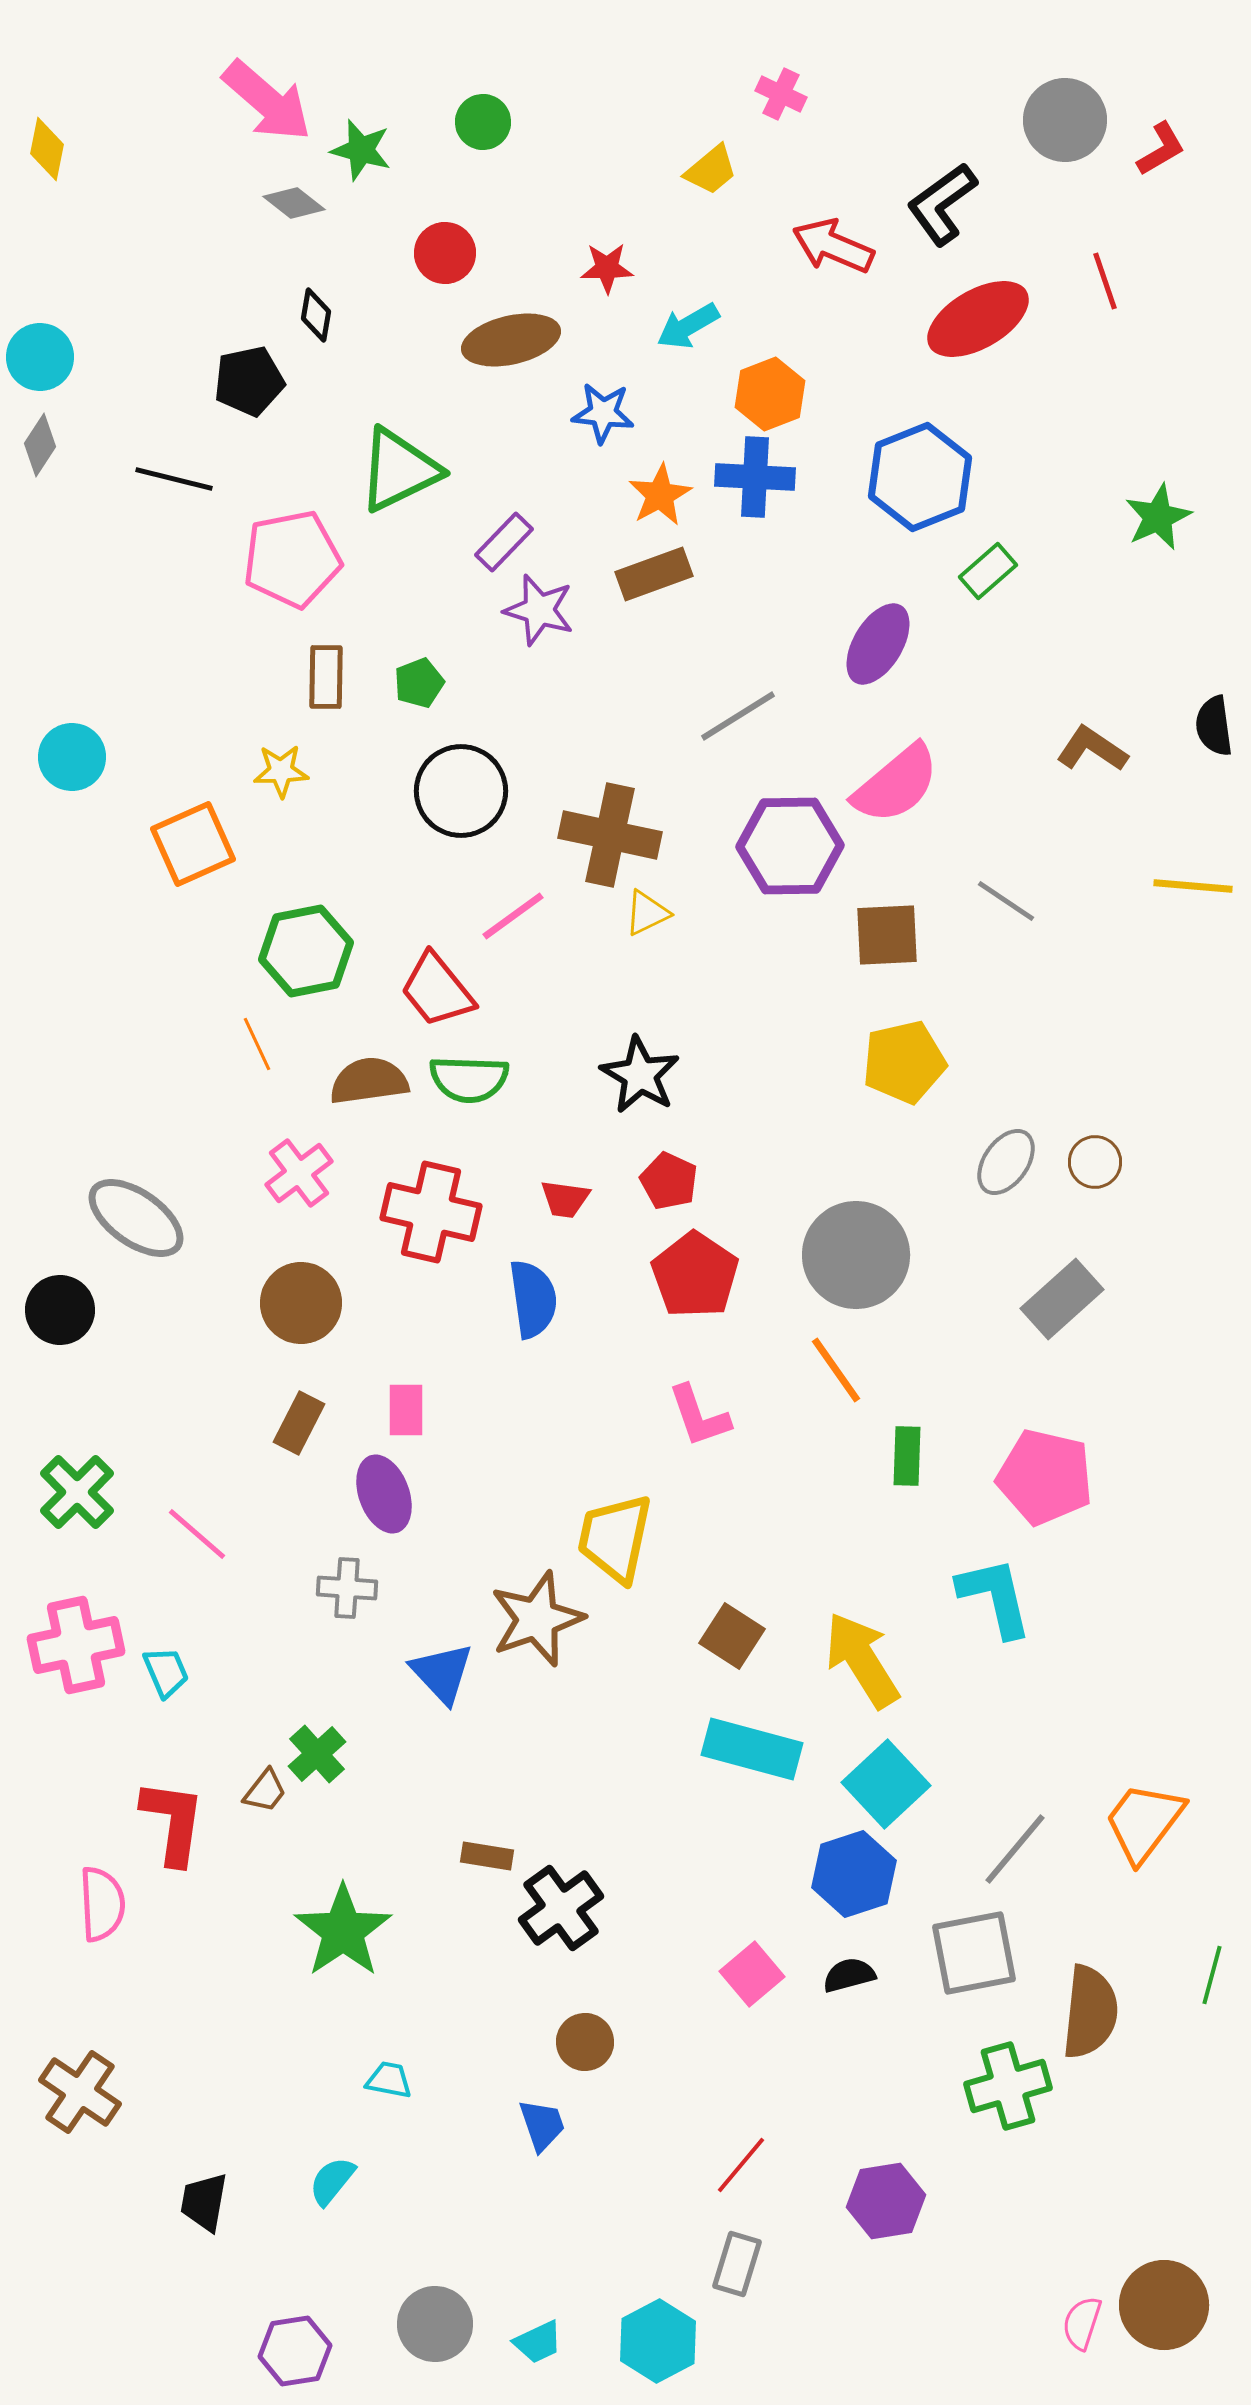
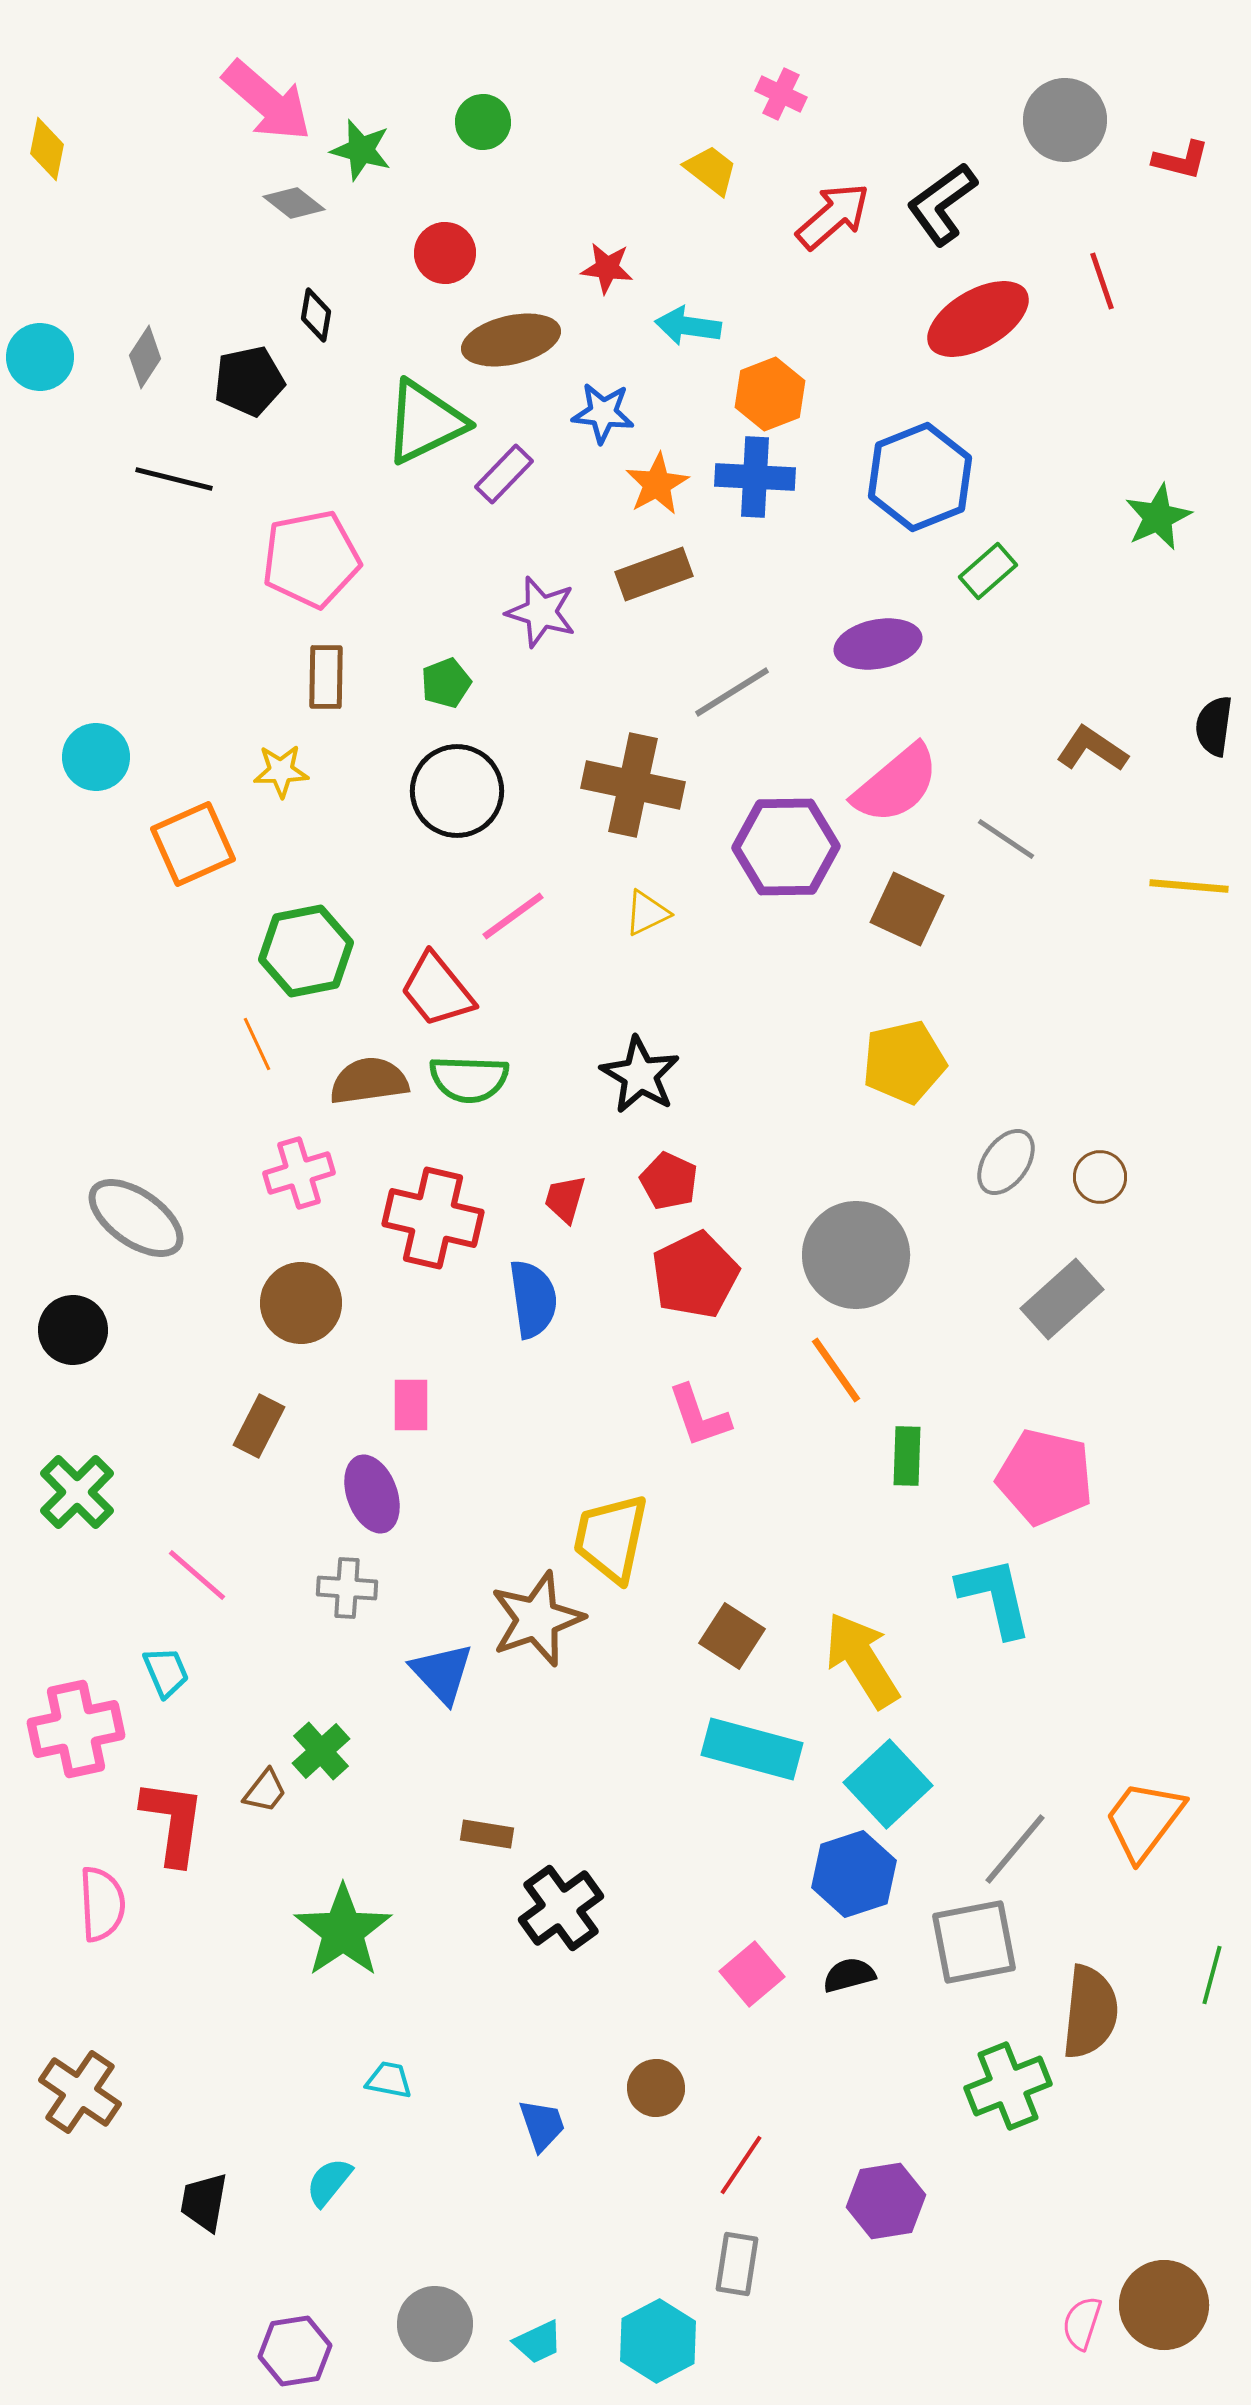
red L-shape at (1161, 149): moved 20 px right, 11 px down; rotated 44 degrees clockwise
yellow trapezoid at (711, 170): rotated 102 degrees counterclockwise
red arrow at (833, 246): moved 30 px up; rotated 116 degrees clockwise
red star at (607, 268): rotated 8 degrees clockwise
red line at (1105, 281): moved 3 px left
cyan arrow at (688, 326): rotated 38 degrees clockwise
gray diamond at (40, 445): moved 105 px right, 88 px up
green triangle at (399, 470): moved 26 px right, 48 px up
orange star at (660, 495): moved 3 px left, 11 px up
purple rectangle at (504, 542): moved 68 px up
pink pentagon at (292, 559): moved 19 px right
purple star at (539, 610): moved 2 px right, 2 px down
purple ellipse at (878, 644): rotated 48 degrees clockwise
green pentagon at (419, 683): moved 27 px right
gray line at (738, 716): moved 6 px left, 24 px up
black semicircle at (1214, 726): rotated 16 degrees clockwise
cyan circle at (72, 757): moved 24 px right
black circle at (461, 791): moved 4 px left
brown cross at (610, 835): moved 23 px right, 50 px up
purple hexagon at (790, 846): moved 4 px left, 1 px down
yellow line at (1193, 886): moved 4 px left
gray line at (1006, 901): moved 62 px up
brown square at (887, 935): moved 20 px right, 26 px up; rotated 28 degrees clockwise
brown circle at (1095, 1162): moved 5 px right, 15 px down
pink cross at (299, 1173): rotated 20 degrees clockwise
red trapezoid at (565, 1199): rotated 98 degrees clockwise
red cross at (431, 1212): moved 2 px right, 6 px down
red pentagon at (695, 1275): rotated 12 degrees clockwise
black circle at (60, 1310): moved 13 px right, 20 px down
pink rectangle at (406, 1410): moved 5 px right, 5 px up
brown rectangle at (299, 1423): moved 40 px left, 3 px down
purple ellipse at (384, 1494): moved 12 px left
pink line at (197, 1534): moved 41 px down
yellow trapezoid at (615, 1538): moved 4 px left
pink cross at (76, 1645): moved 84 px down
green cross at (317, 1754): moved 4 px right, 3 px up
cyan square at (886, 1784): moved 2 px right
orange trapezoid at (1144, 1822): moved 2 px up
brown rectangle at (487, 1856): moved 22 px up
gray square at (974, 1953): moved 11 px up
brown circle at (585, 2042): moved 71 px right, 46 px down
green cross at (1008, 2086): rotated 6 degrees counterclockwise
red line at (741, 2165): rotated 6 degrees counterclockwise
cyan semicircle at (332, 2181): moved 3 px left, 1 px down
gray rectangle at (737, 2264): rotated 8 degrees counterclockwise
